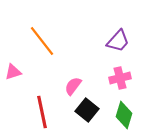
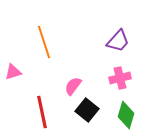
orange line: moved 2 px right, 1 px down; rotated 20 degrees clockwise
green diamond: moved 2 px right
